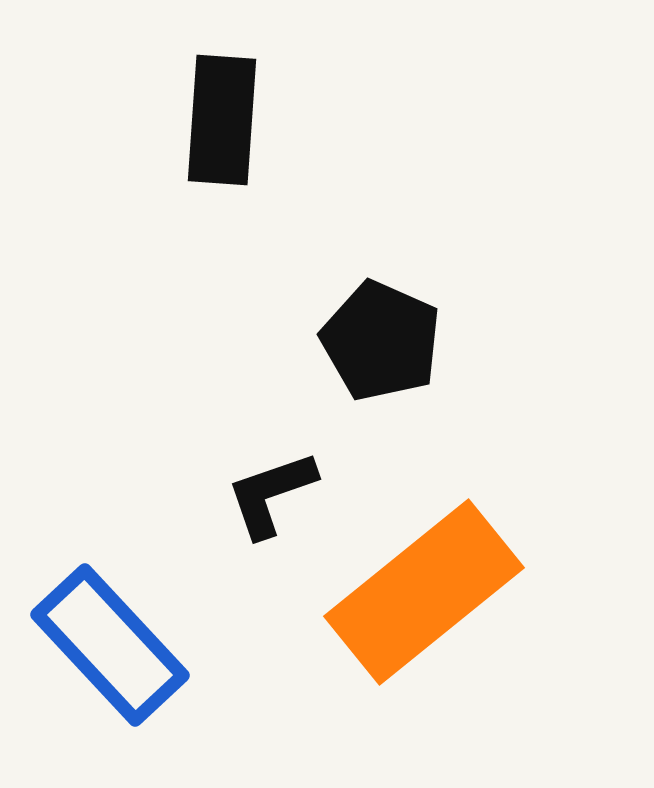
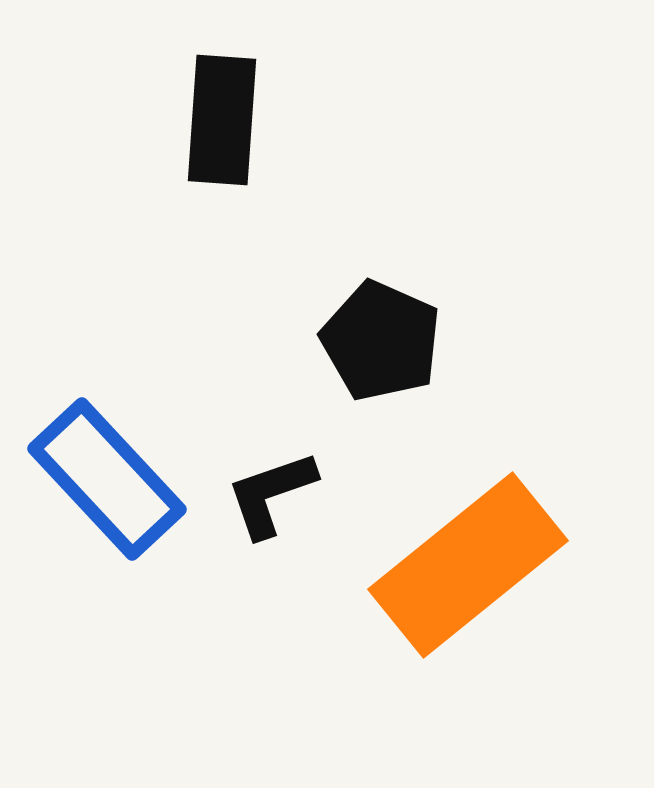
orange rectangle: moved 44 px right, 27 px up
blue rectangle: moved 3 px left, 166 px up
